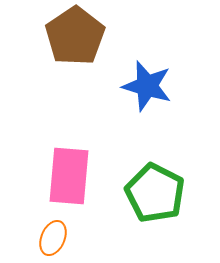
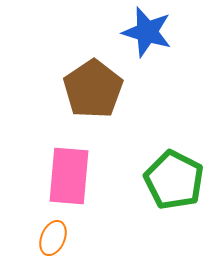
brown pentagon: moved 18 px right, 53 px down
blue star: moved 54 px up
green pentagon: moved 19 px right, 13 px up
